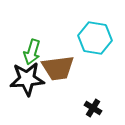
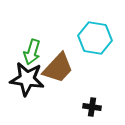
brown trapezoid: rotated 40 degrees counterclockwise
black star: rotated 12 degrees clockwise
black cross: moved 1 px left, 1 px up; rotated 24 degrees counterclockwise
